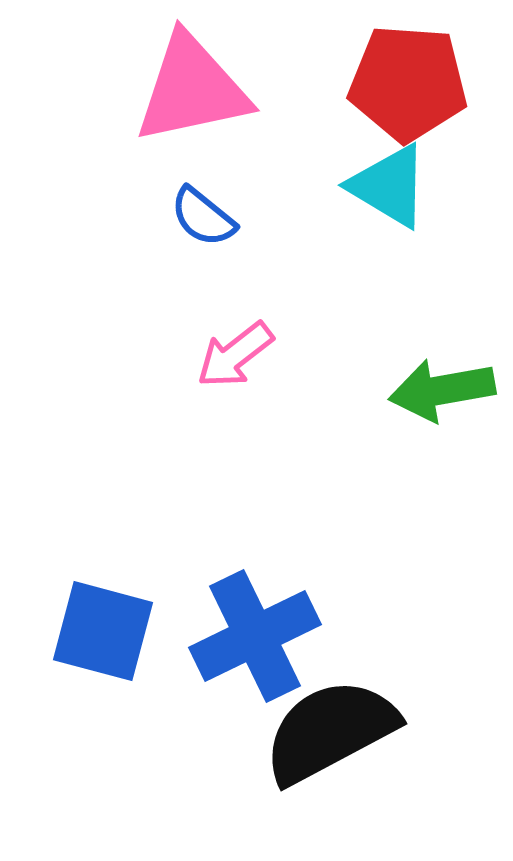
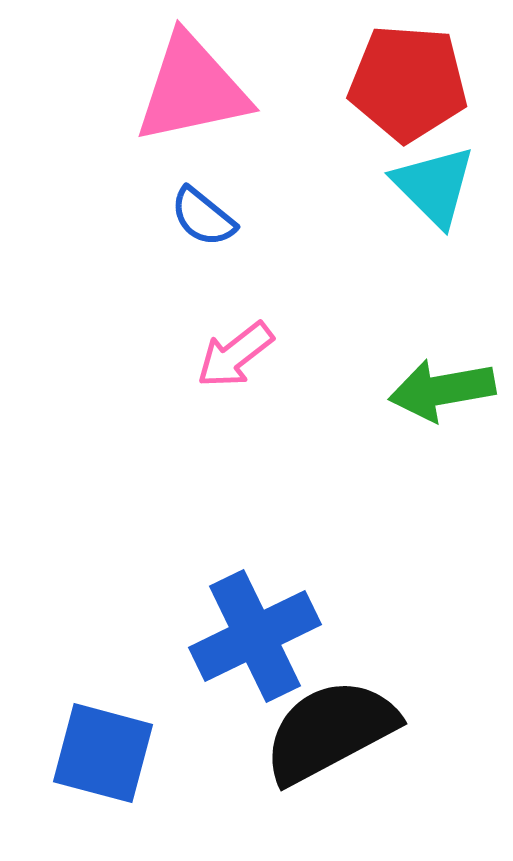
cyan triangle: moved 45 px right; rotated 14 degrees clockwise
blue square: moved 122 px down
